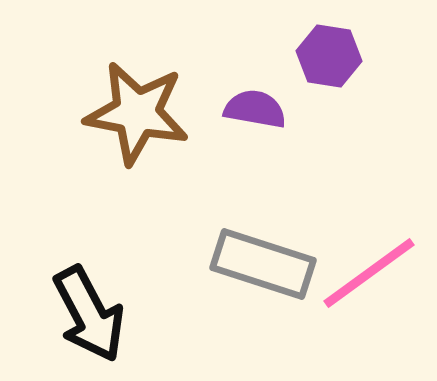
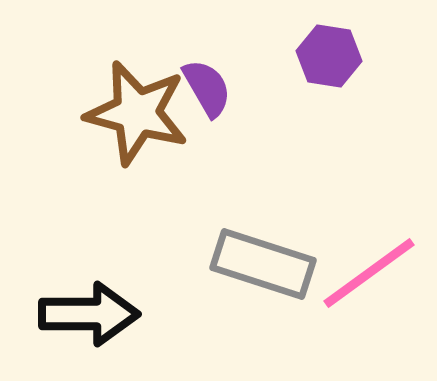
purple semicircle: moved 48 px left, 21 px up; rotated 50 degrees clockwise
brown star: rotated 4 degrees clockwise
black arrow: rotated 62 degrees counterclockwise
